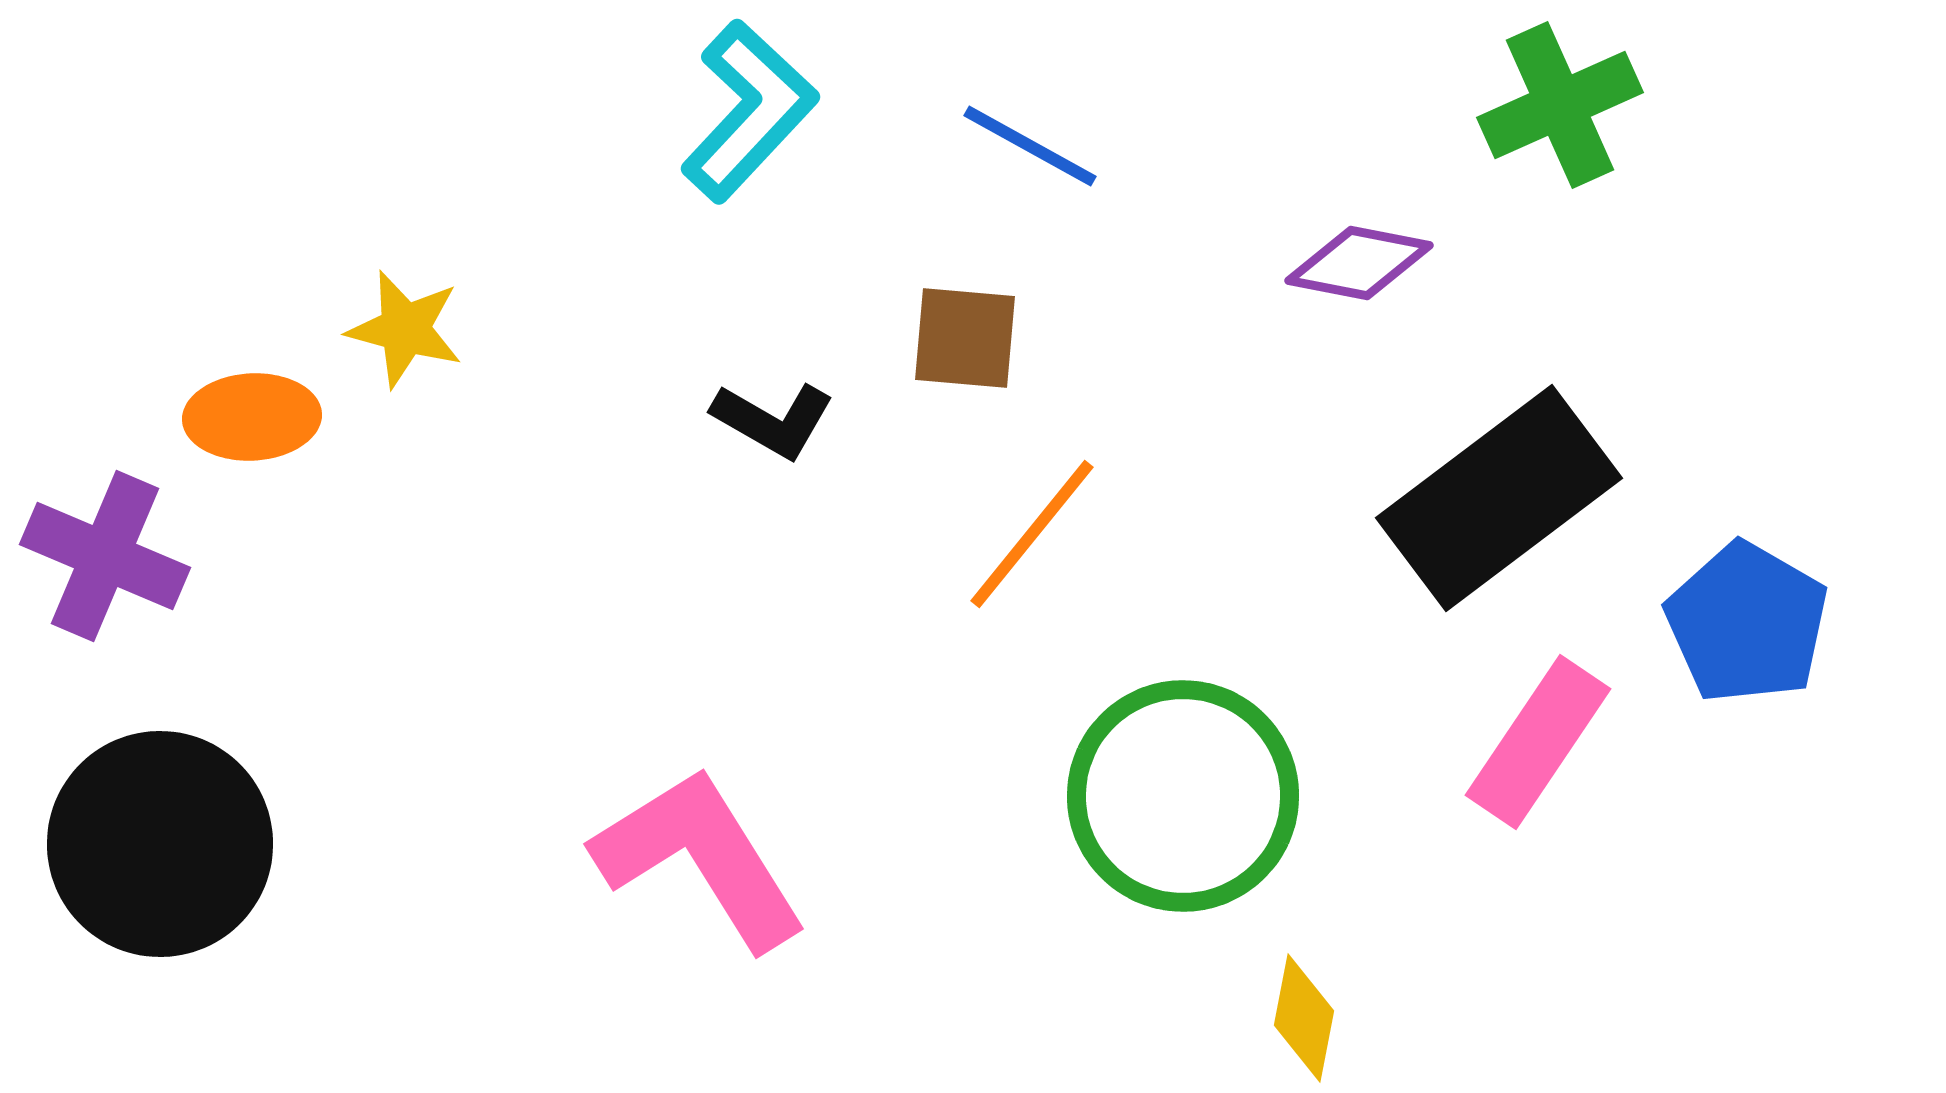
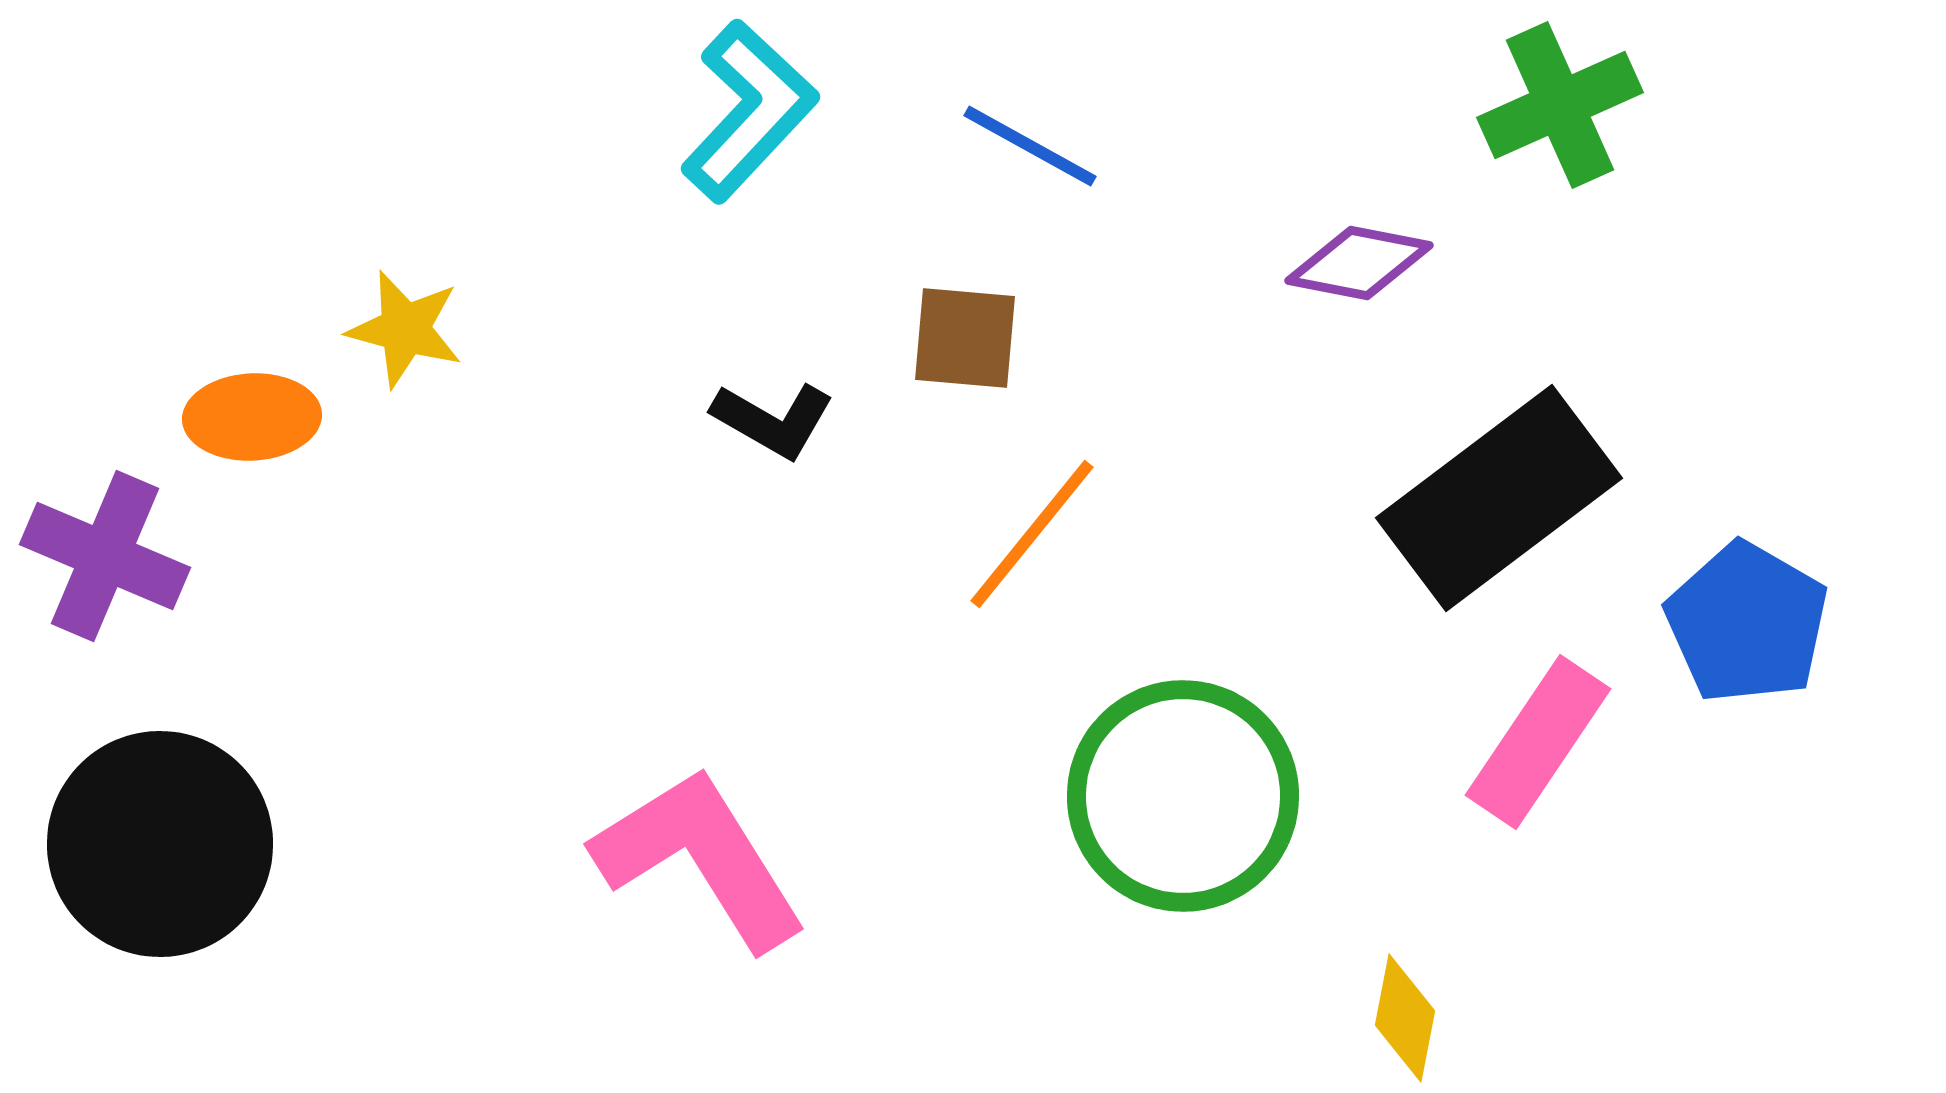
yellow diamond: moved 101 px right
